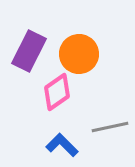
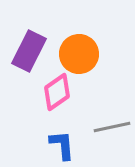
gray line: moved 2 px right
blue L-shape: rotated 40 degrees clockwise
